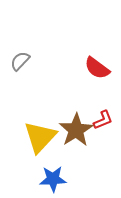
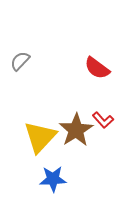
red L-shape: rotated 70 degrees clockwise
